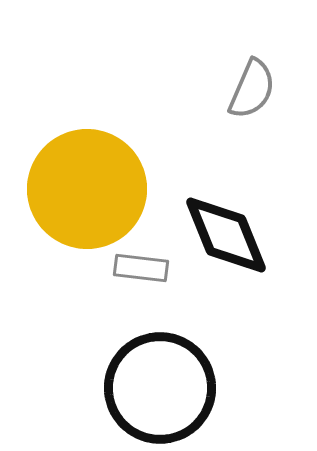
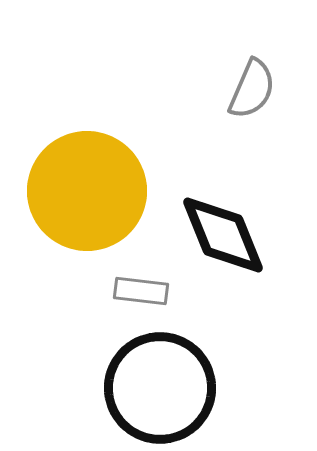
yellow circle: moved 2 px down
black diamond: moved 3 px left
gray rectangle: moved 23 px down
